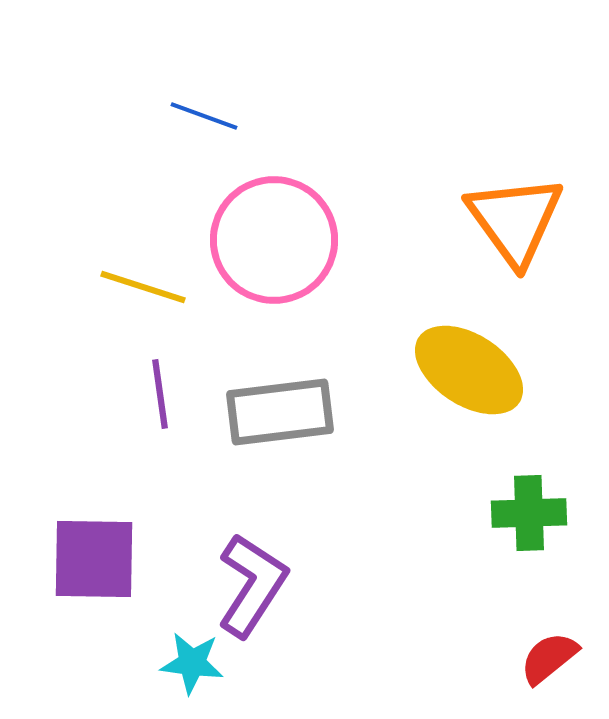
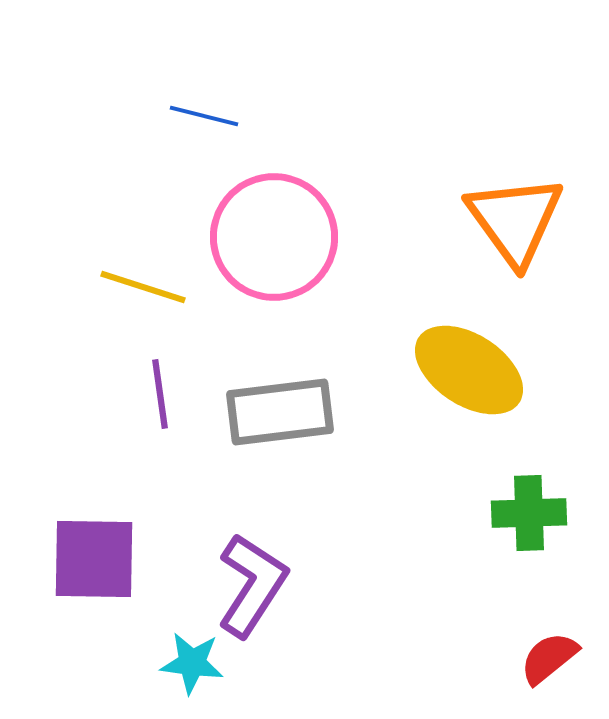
blue line: rotated 6 degrees counterclockwise
pink circle: moved 3 px up
